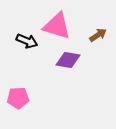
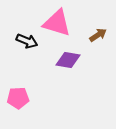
pink triangle: moved 3 px up
